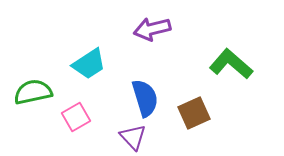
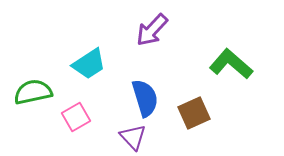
purple arrow: moved 1 px down; rotated 33 degrees counterclockwise
